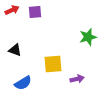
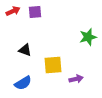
red arrow: moved 1 px right, 1 px down
black triangle: moved 10 px right
yellow square: moved 1 px down
purple arrow: moved 1 px left
